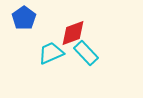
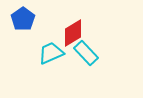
blue pentagon: moved 1 px left, 1 px down
red diamond: rotated 12 degrees counterclockwise
